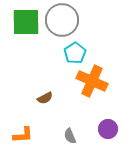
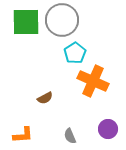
orange cross: moved 1 px right
